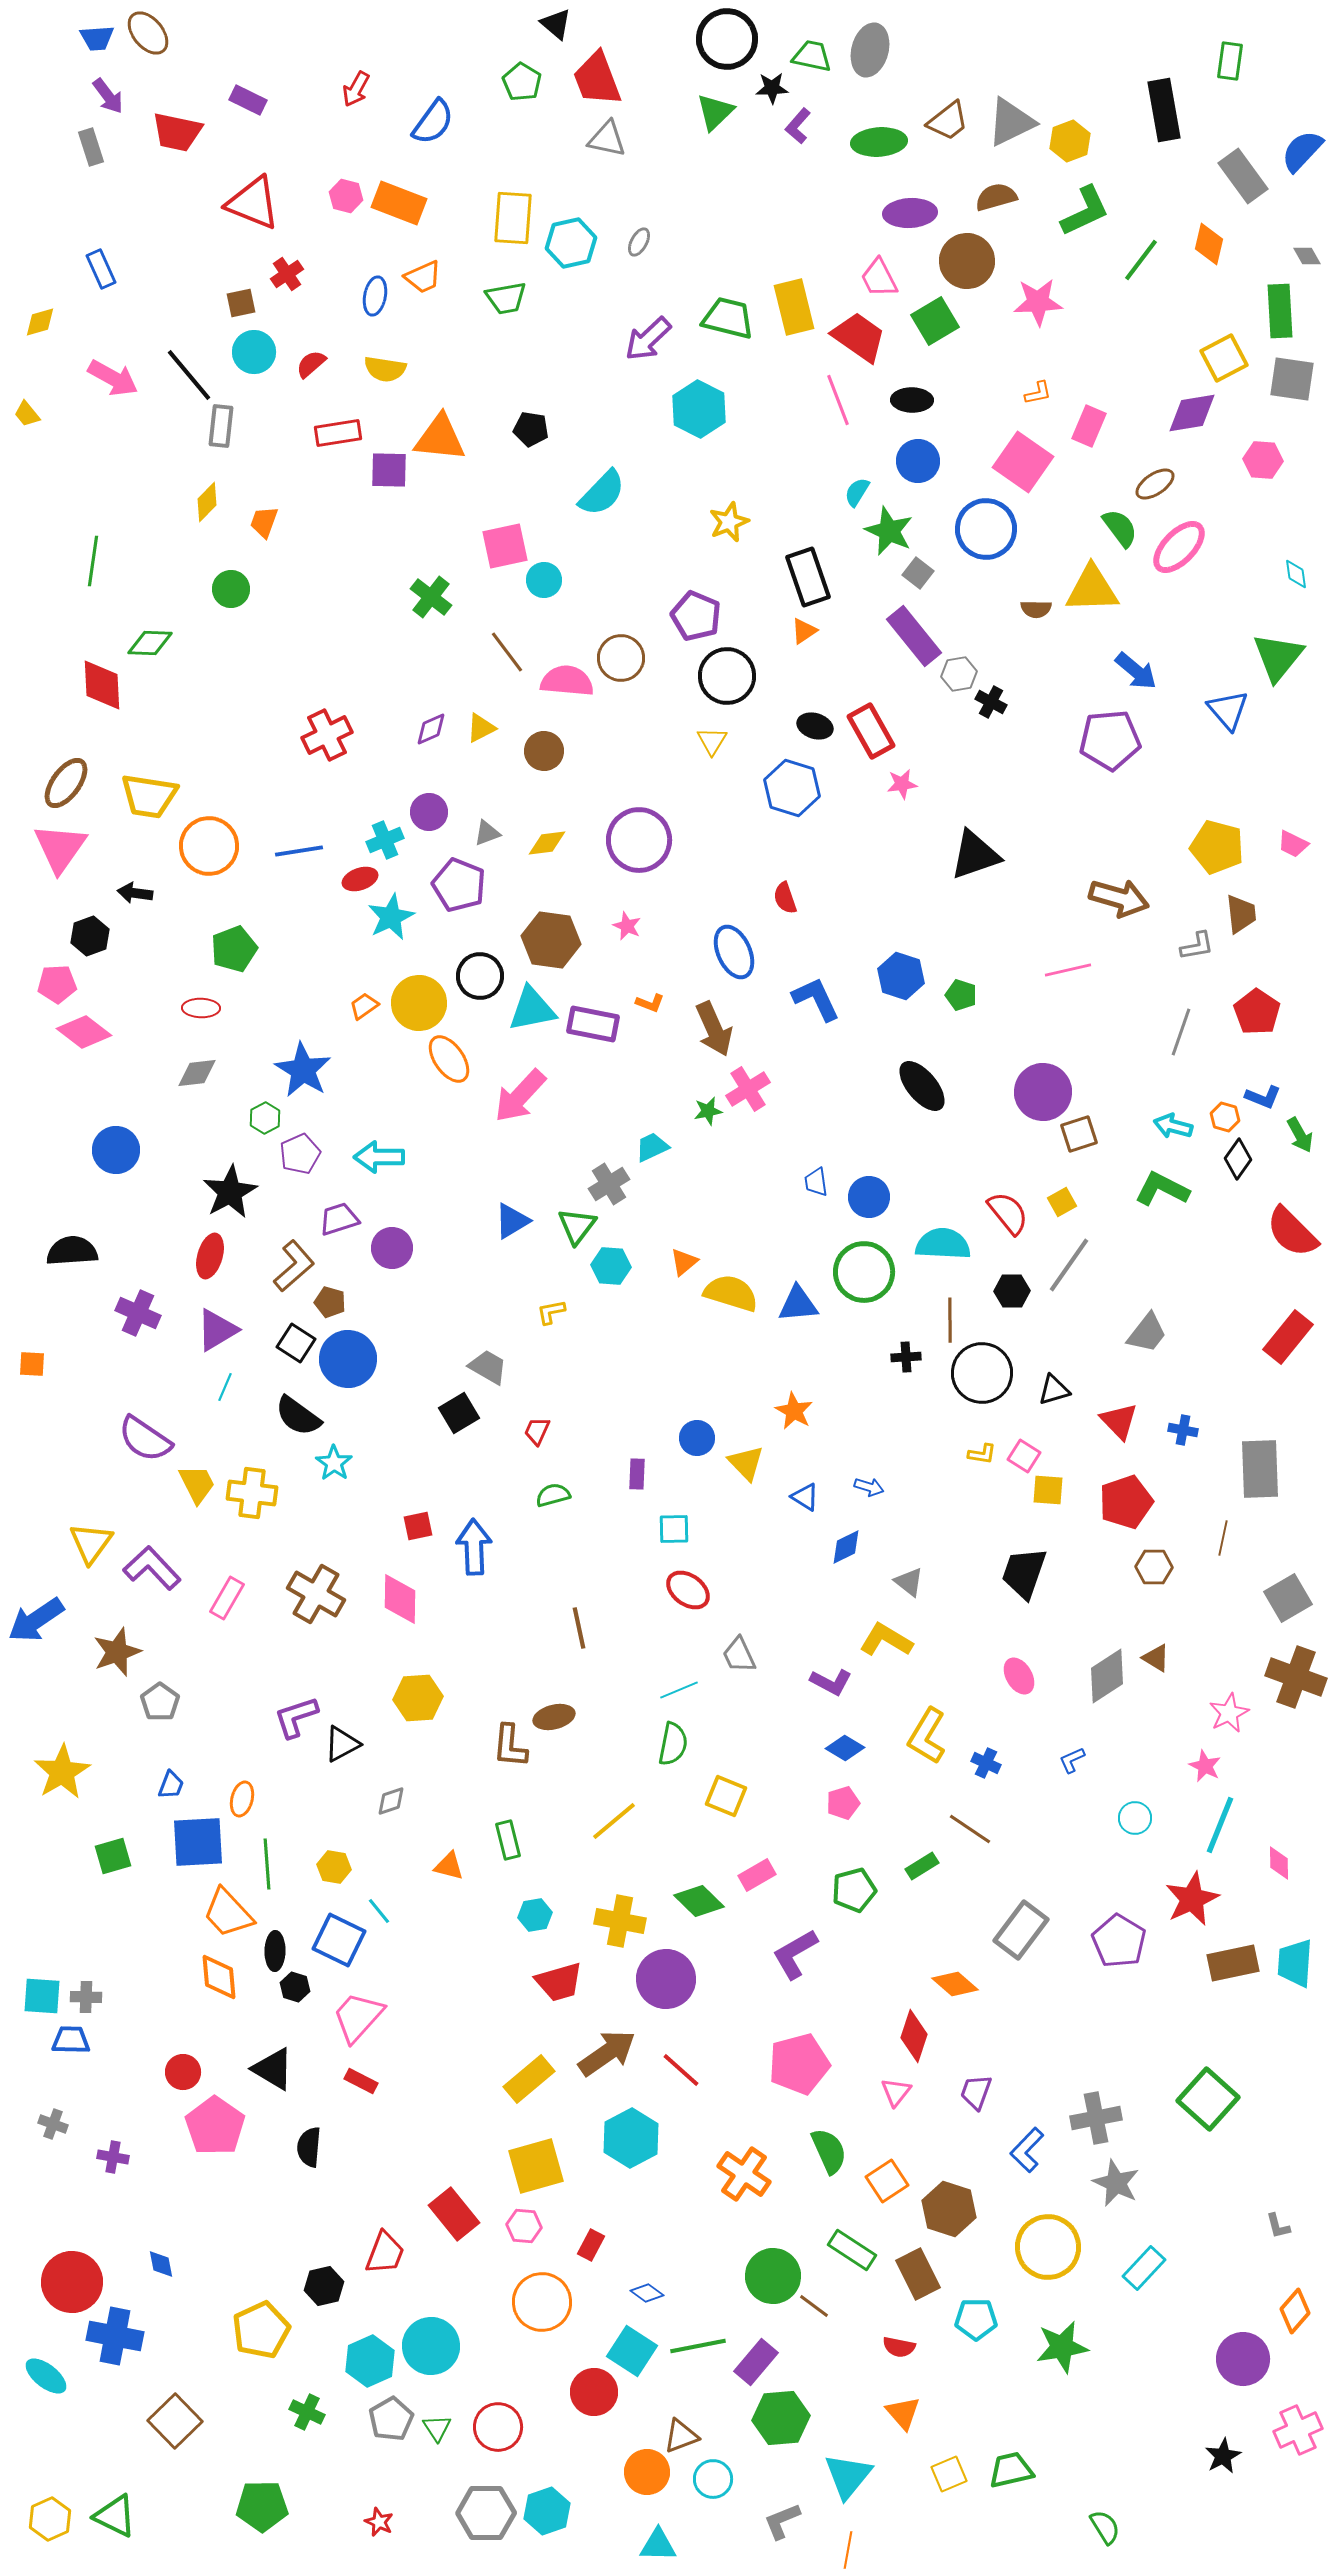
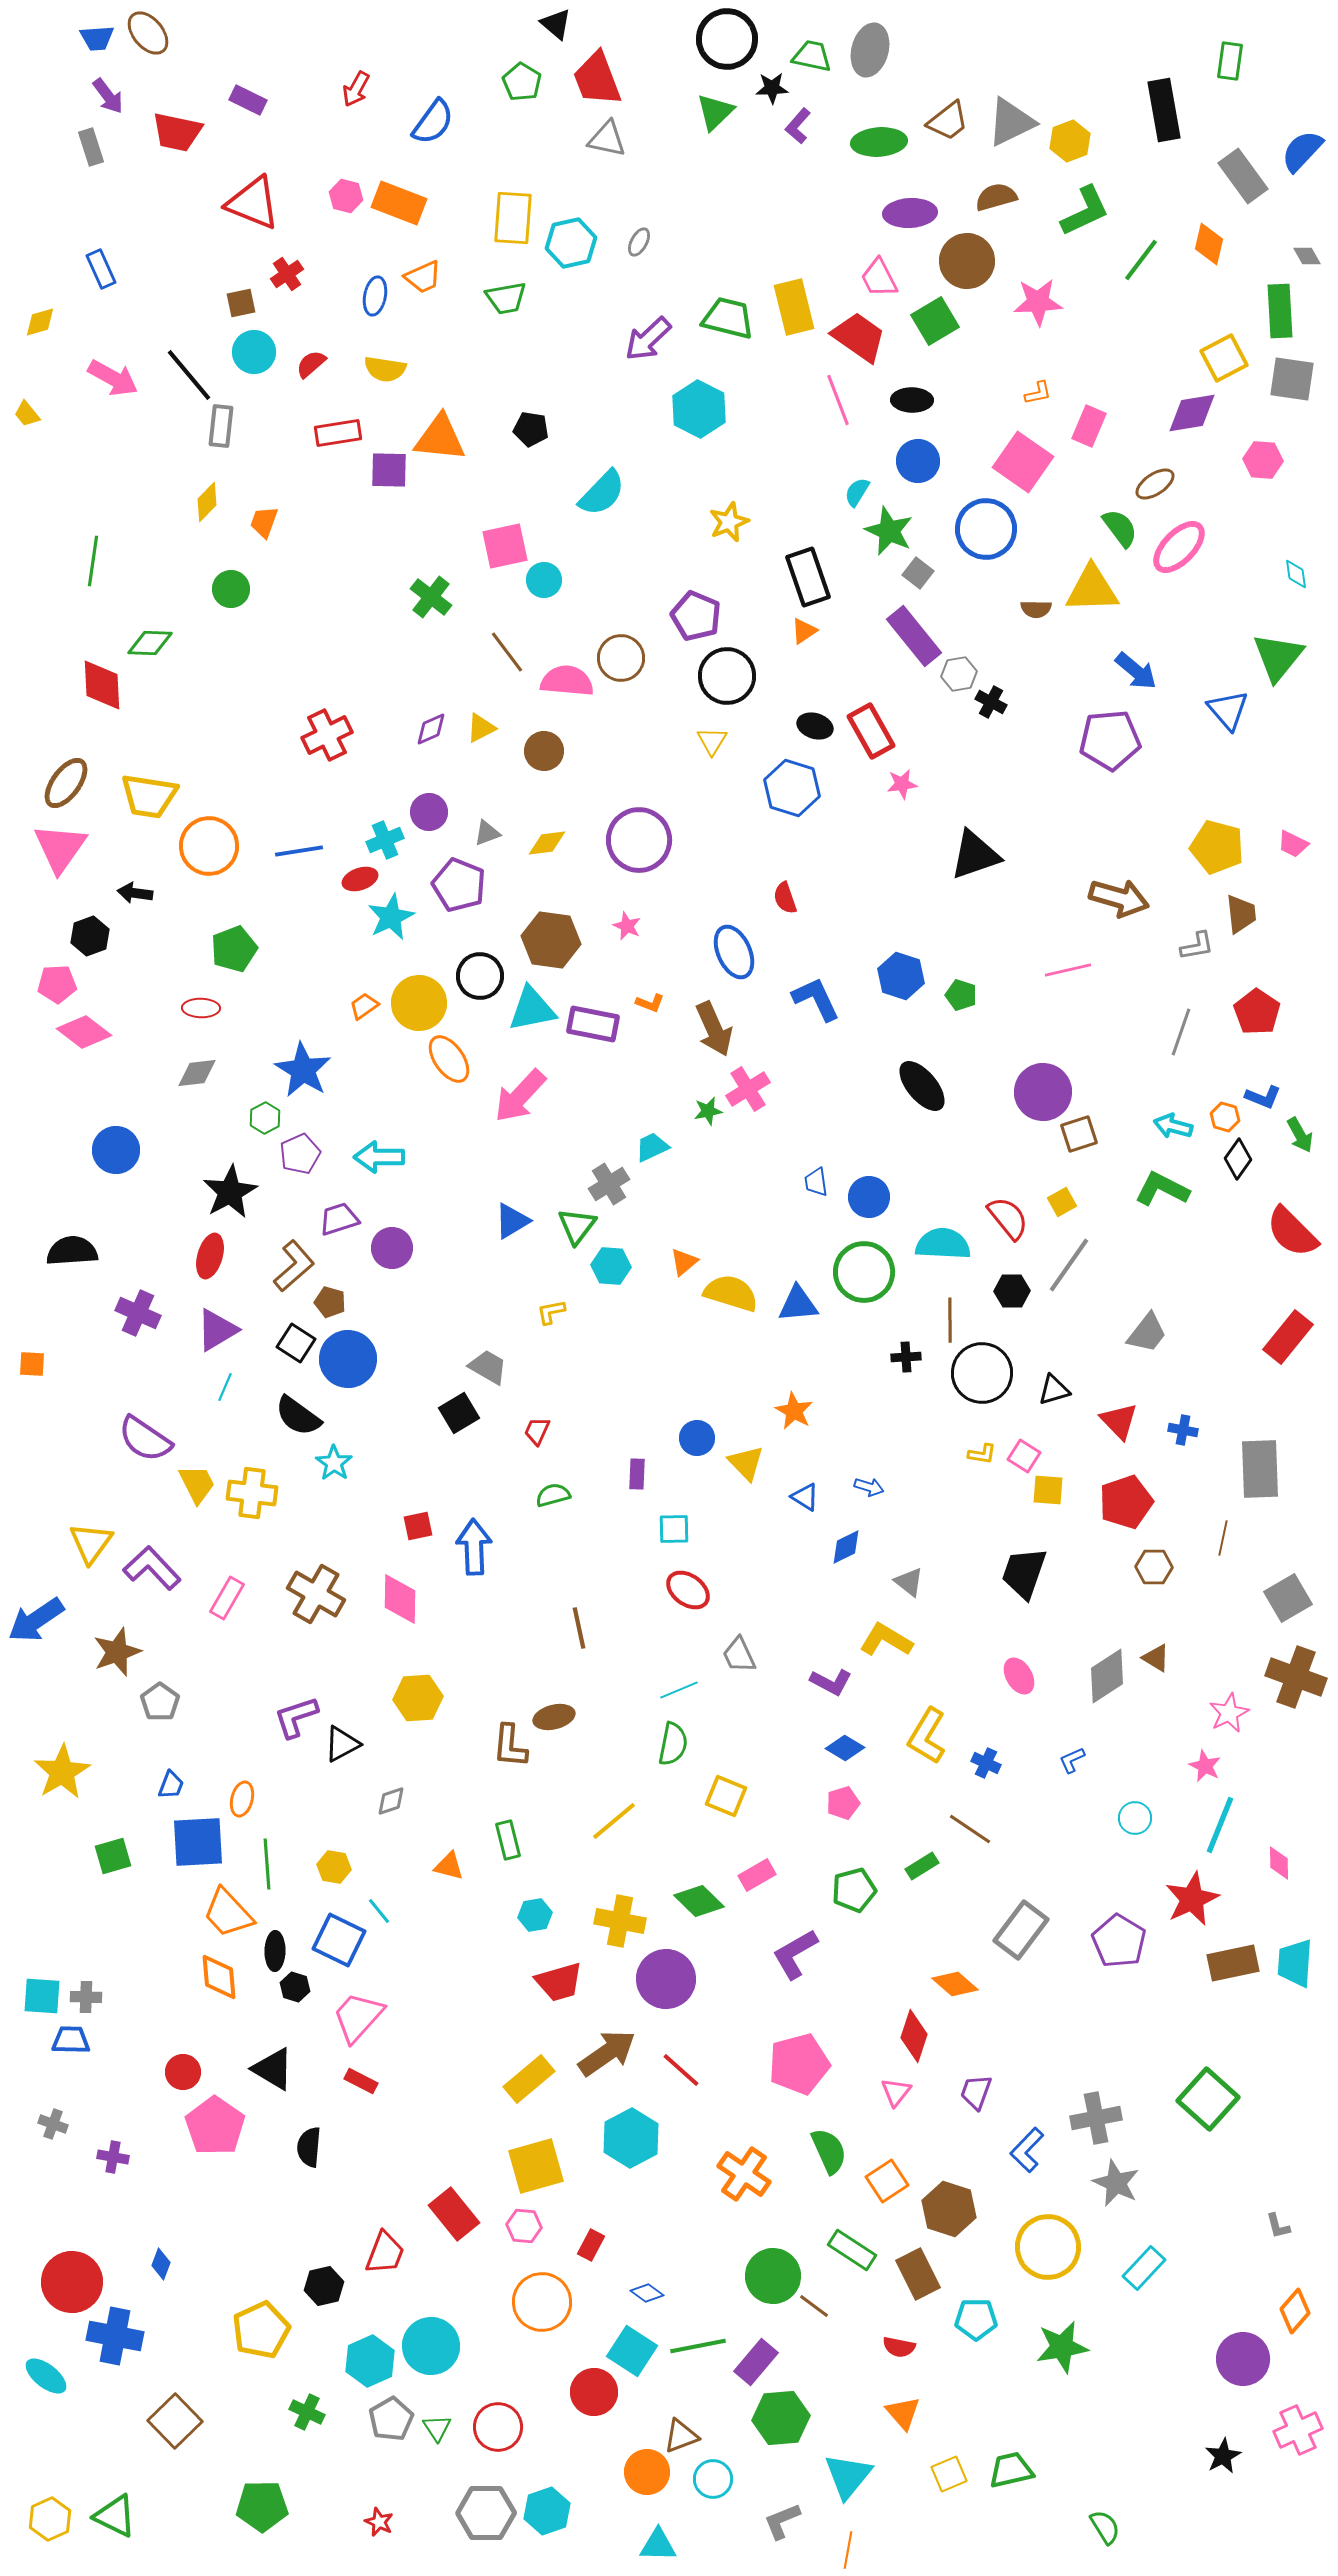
red semicircle at (1008, 1213): moved 5 px down
blue diamond at (161, 2264): rotated 32 degrees clockwise
